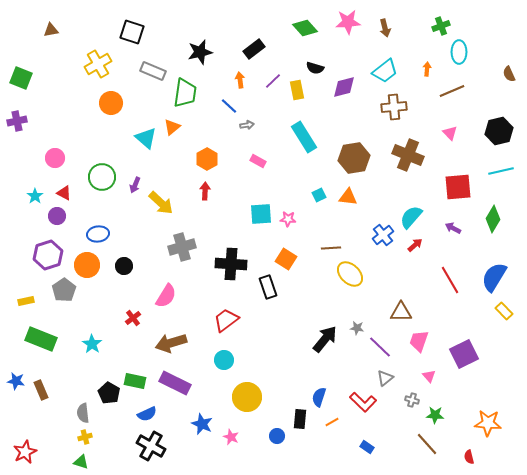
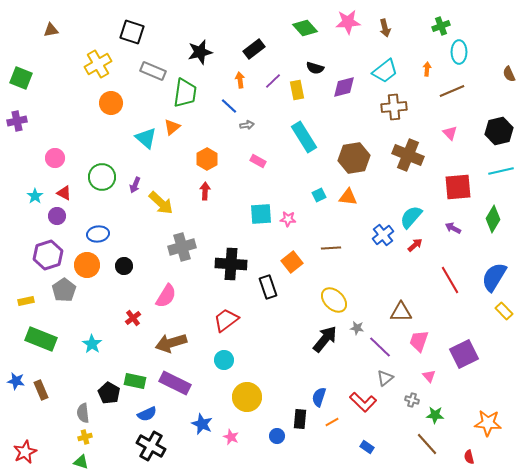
orange square at (286, 259): moved 6 px right, 3 px down; rotated 20 degrees clockwise
yellow ellipse at (350, 274): moved 16 px left, 26 px down
